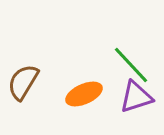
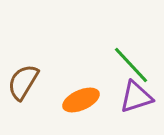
orange ellipse: moved 3 px left, 6 px down
